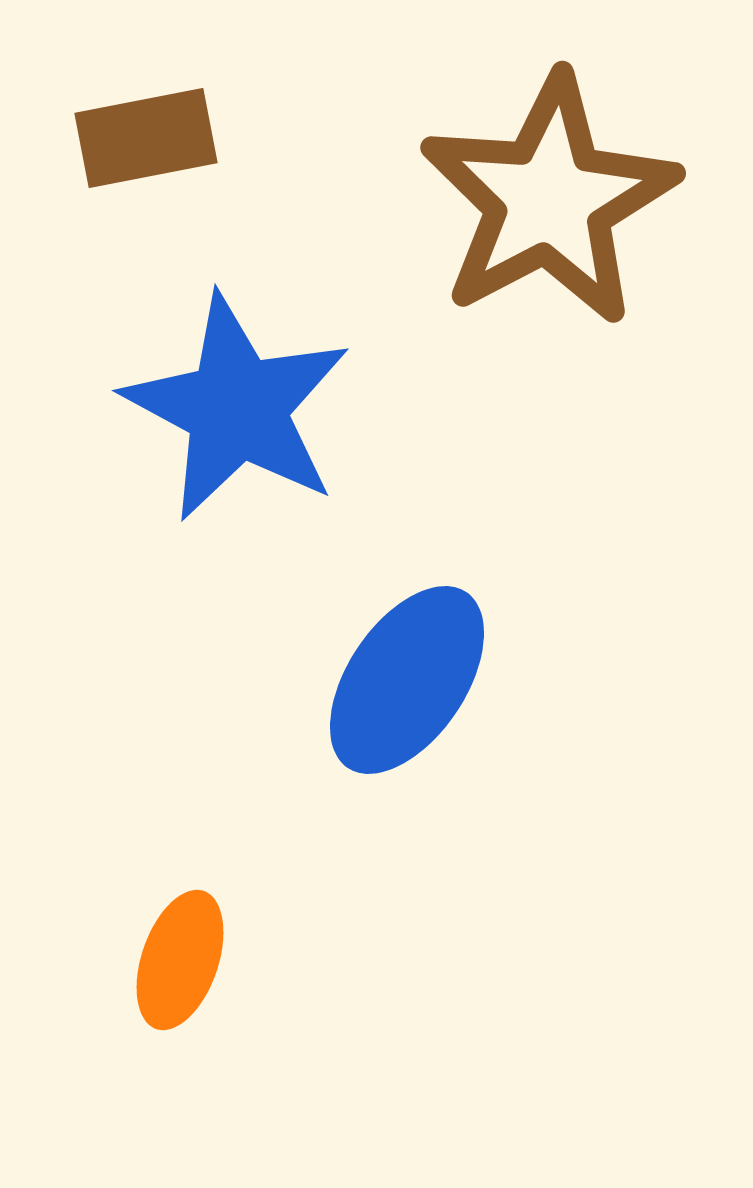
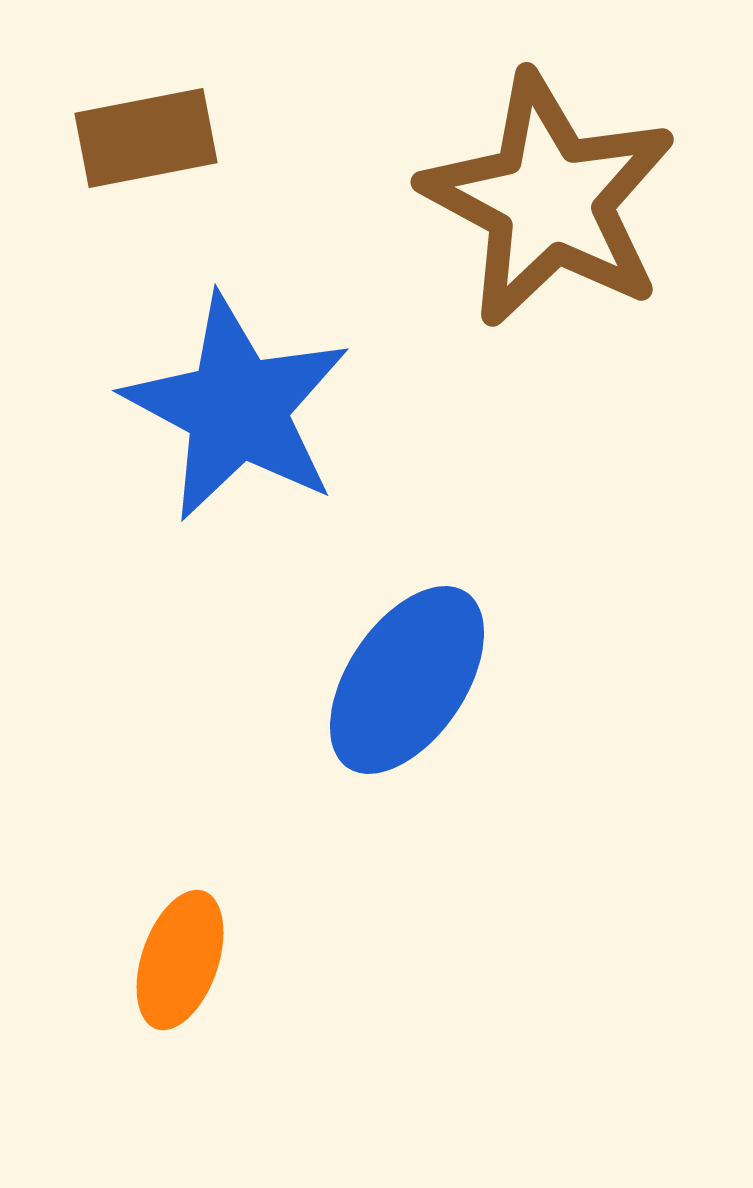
brown star: rotated 16 degrees counterclockwise
